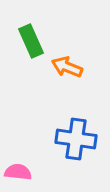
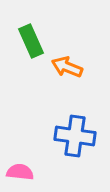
blue cross: moved 1 px left, 3 px up
pink semicircle: moved 2 px right
